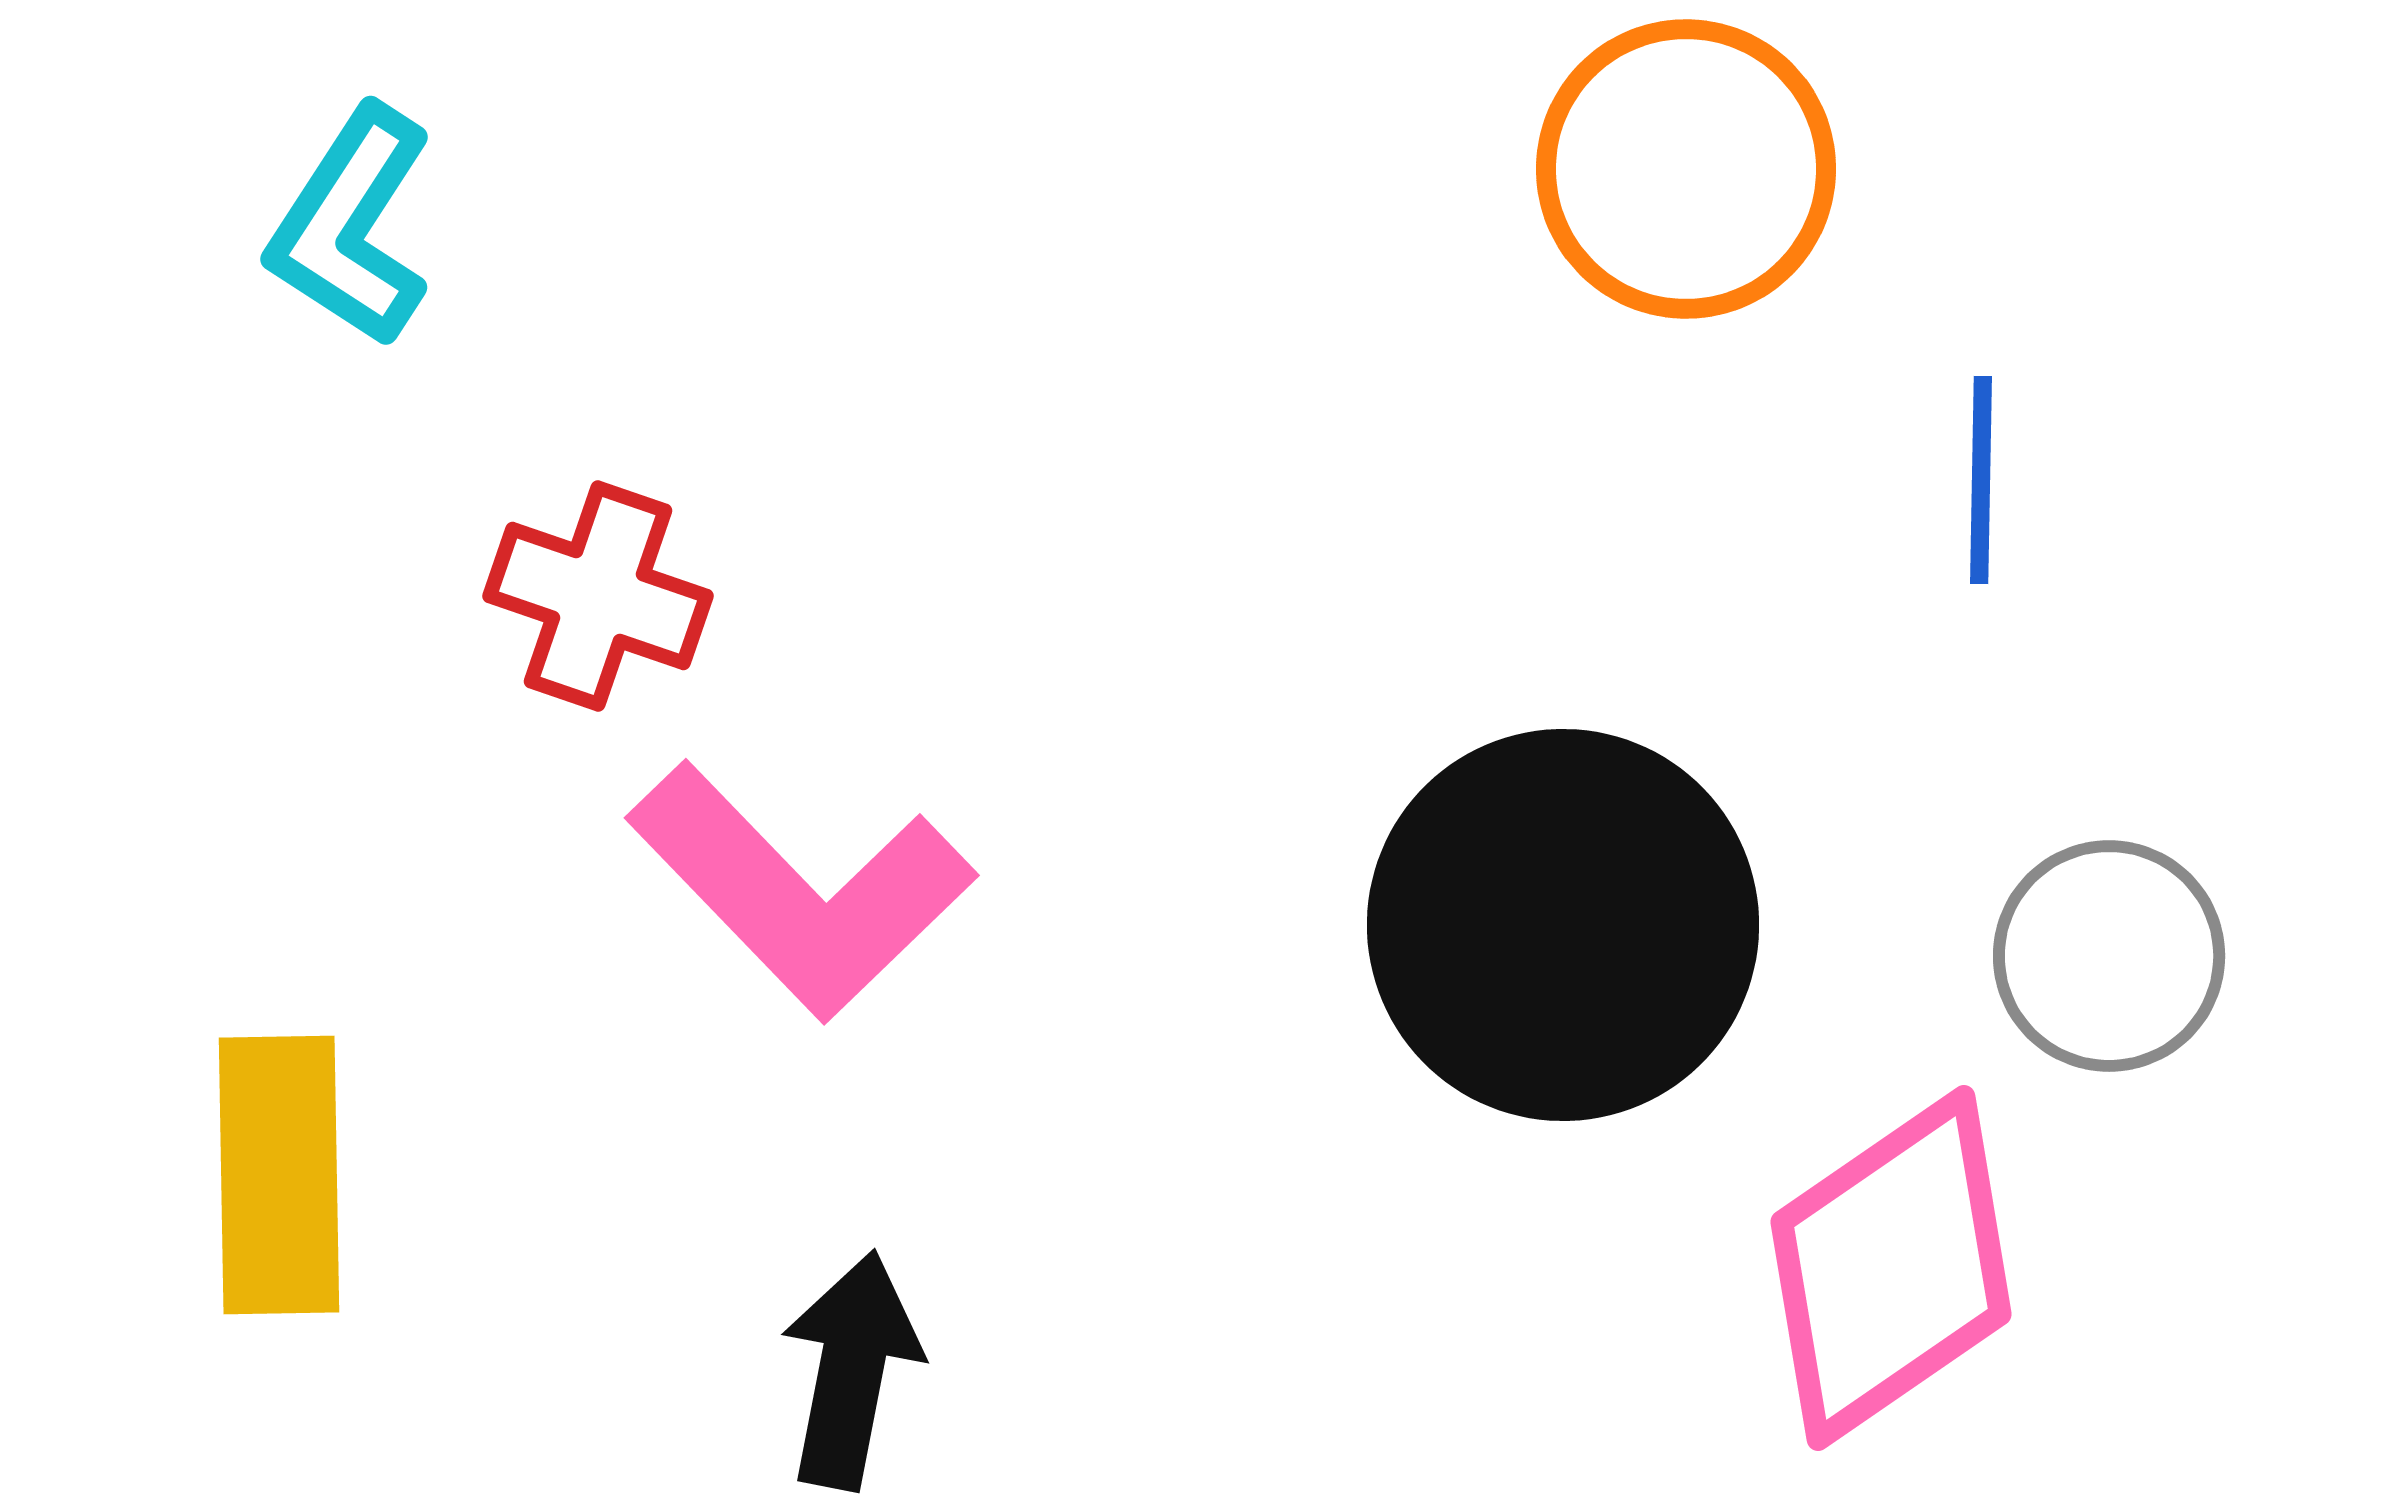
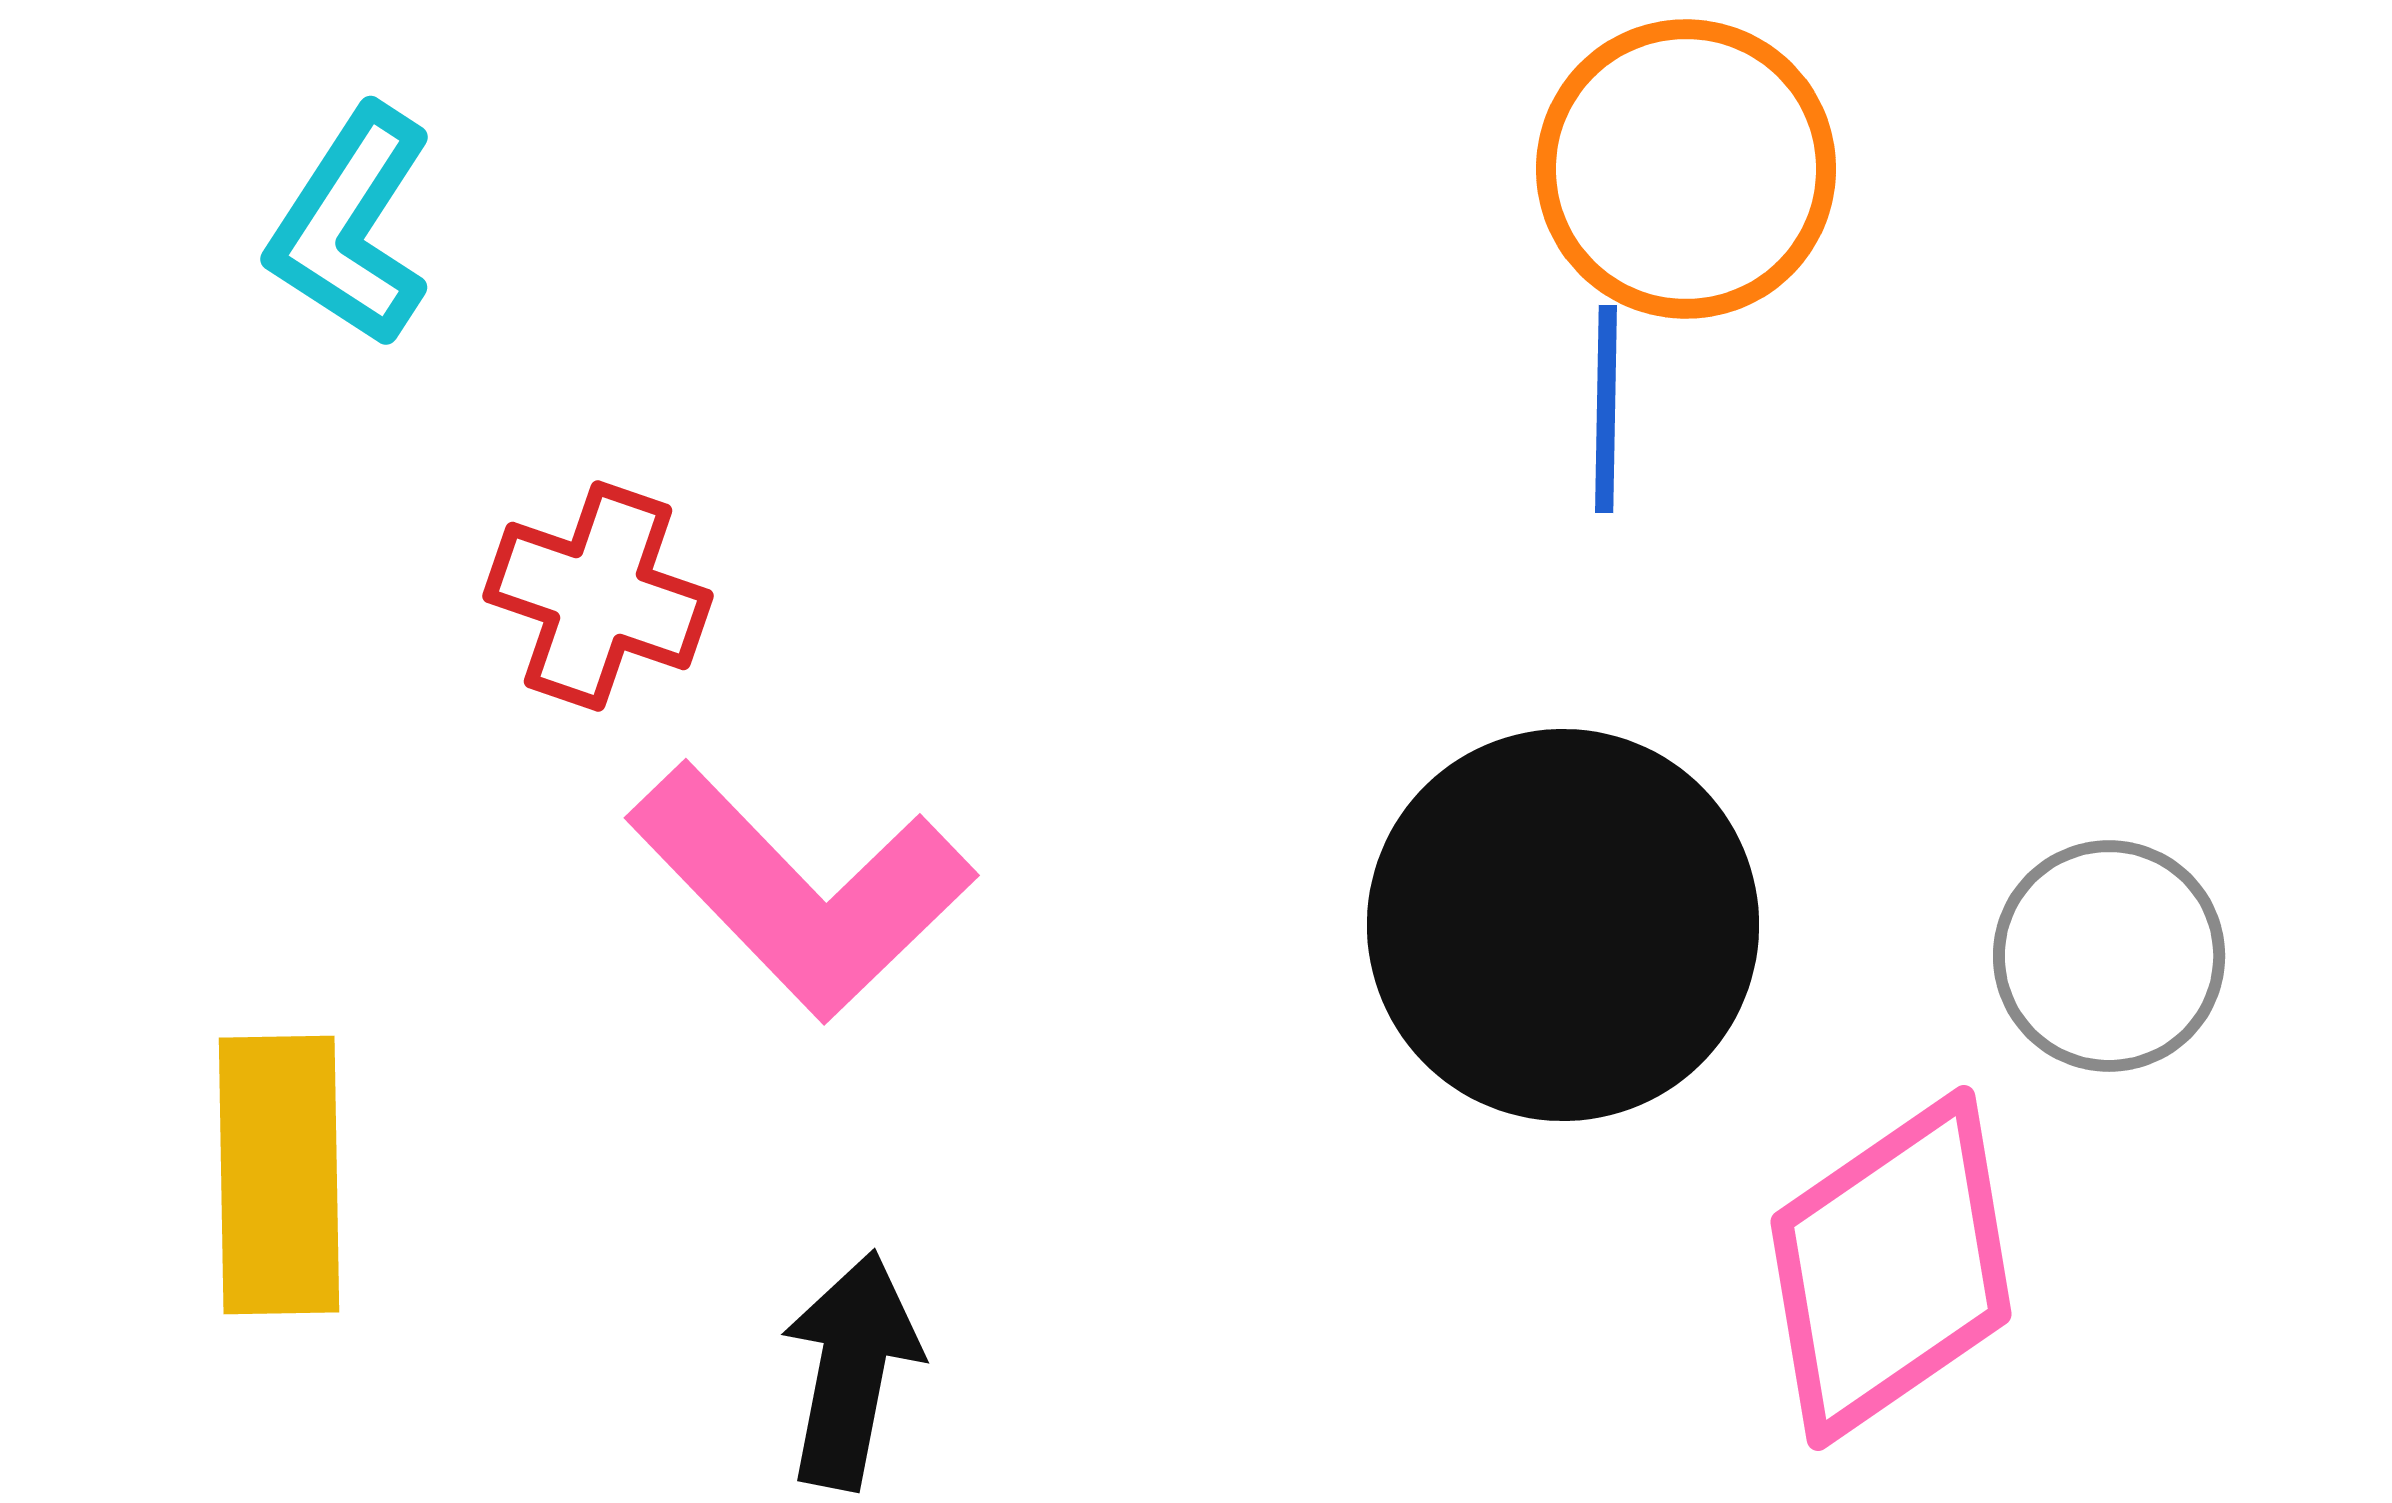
blue line: moved 375 px left, 71 px up
